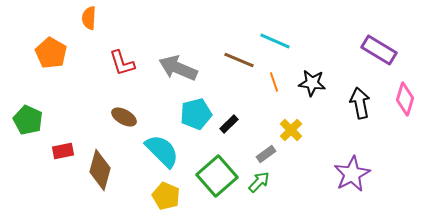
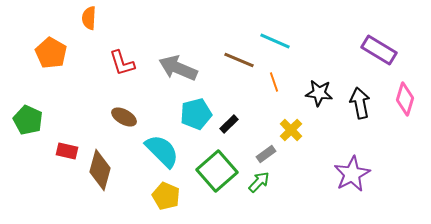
black star: moved 7 px right, 10 px down
red rectangle: moved 4 px right; rotated 25 degrees clockwise
green square: moved 5 px up
